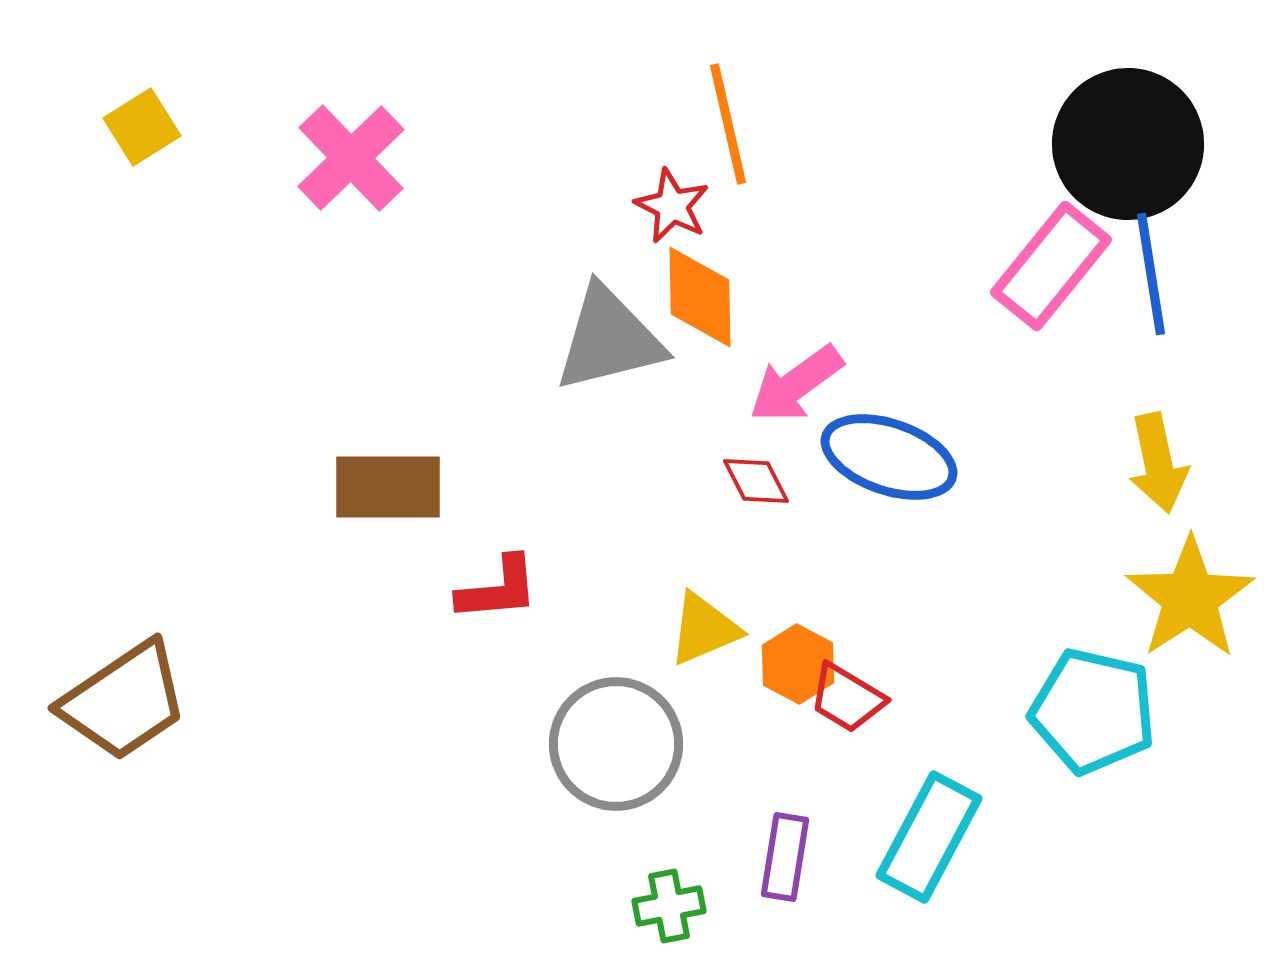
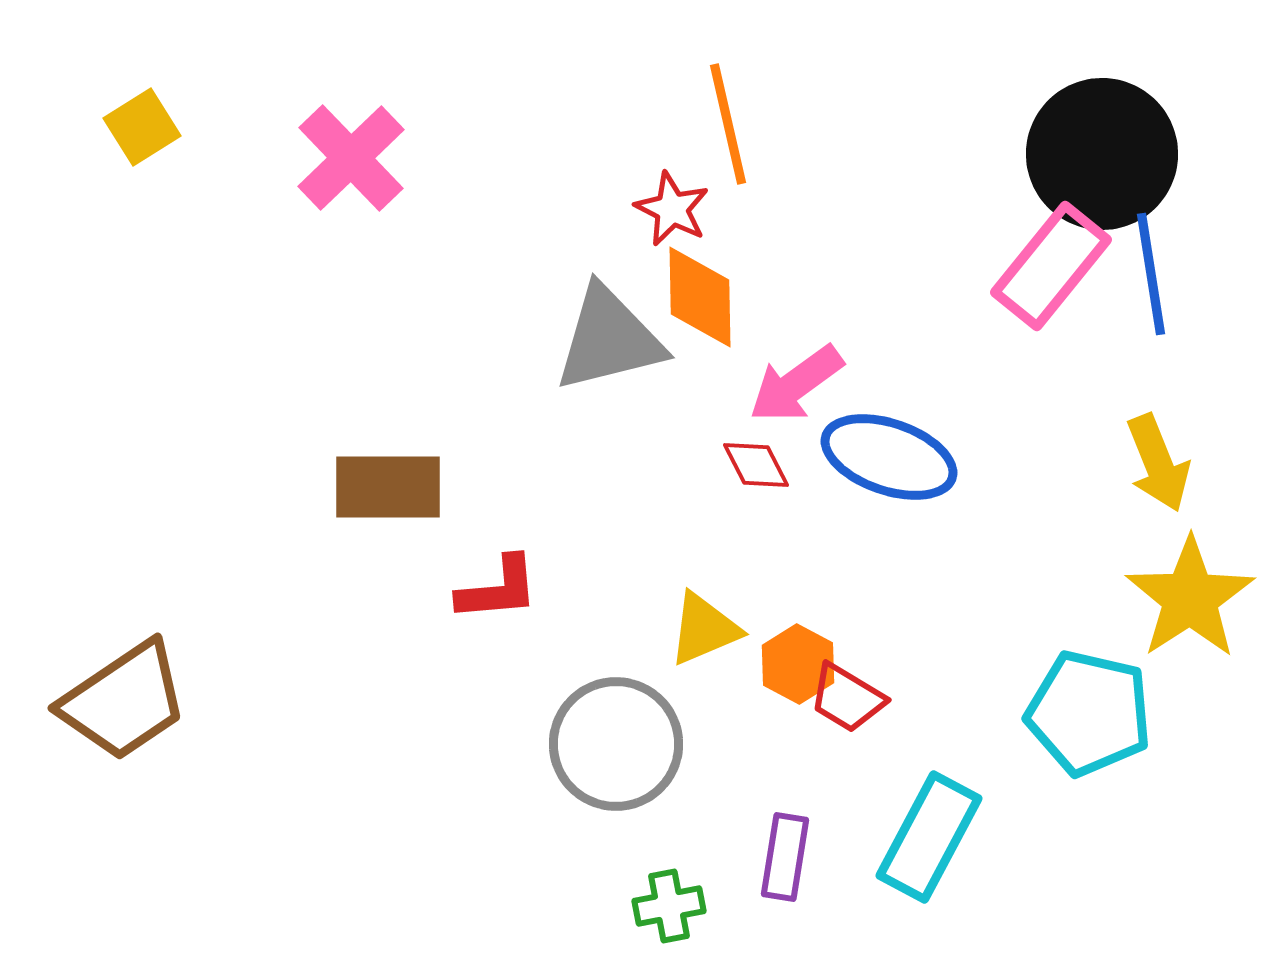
black circle: moved 26 px left, 10 px down
red star: moved 3 px down
yellow arrow: rotated 10 degrees counterclockwise
red diamond: moved 16 px up
cyan pentagon: moved 4 px left, 2 px down
